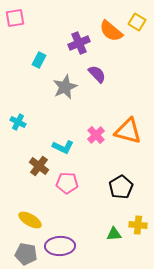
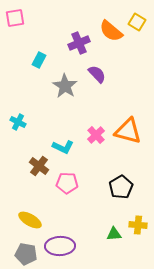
gray star: moved 1 px up; rotated 15 degrees counterclockwise
